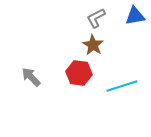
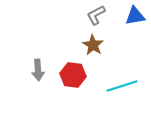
gray L-shape: moved 3 px up
red hexagon: moved 6 px left, 2 px down
gray arrow: moved 7 px right, 7 px up; rotated 140 degrees counterclockwise
